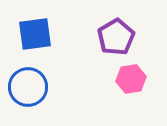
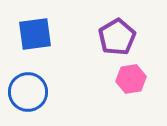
purple pentagon: moved 1 px right
blue circle: moved 5 px down
